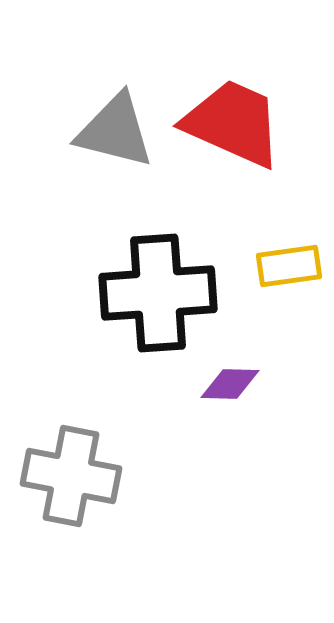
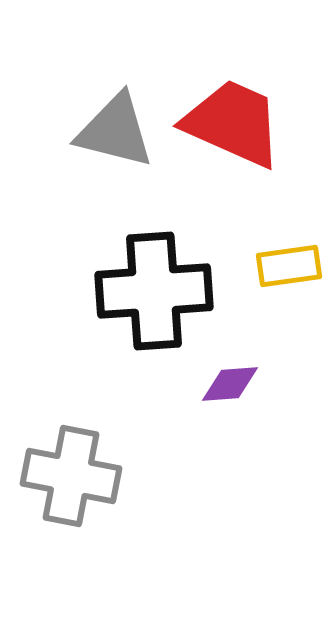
black cross: moved 4 px left, 2 px up
purple diamond: rotated 6 degrees counterclockwise
